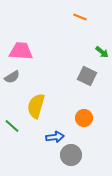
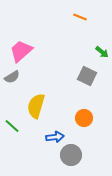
pink trapezoid: rotated 45 degrees counterclockwise
